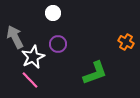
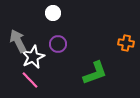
gray arrow: moved 3 px right, 4 px down
orange cross: moved 1 px down; rotated 21 degrees counterclockwise
